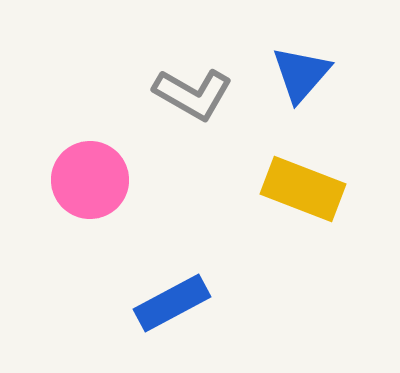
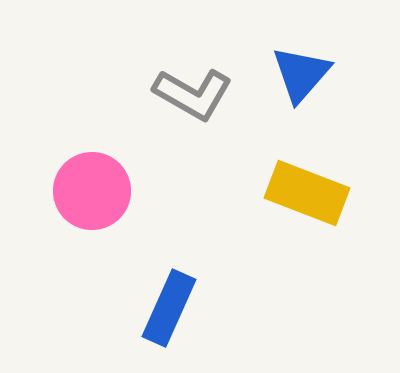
pink circle: moved 2 px right, 11 px down
yellow rectangle: moved 4 px right, 4 px down
blue rectangle: moved 3 px left, 5 px down; rotated 38 degrees counterclockwise
